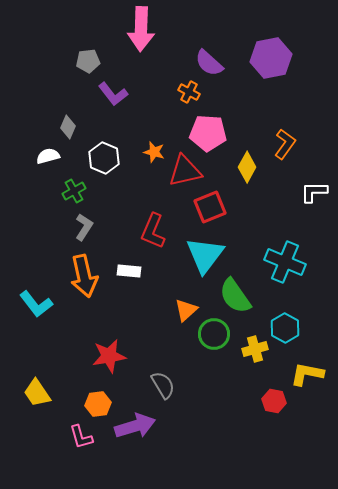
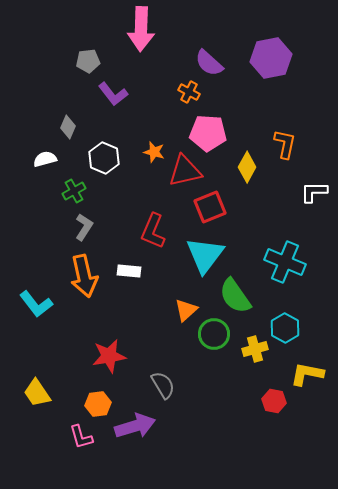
orange L-shape: rotated 24 degrees counterclockwise
white semicircle: moved 3 px left, 3 px down
